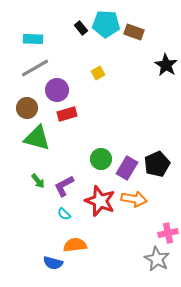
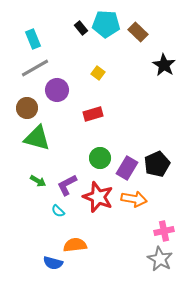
brown rectangle: moved 4 px right; rotated 24 degrees clockwise
cyan rectangle: rotated 66 degrees clockwise
black star: moved 2 px left
yellow square: rotated 24 degrees counterclockwise
red rectangle: moved 26 px right
green circle: moved 1 px left, 1 px up
green arrow: rotated 21 degrees counterclockwise
purple L-shape: moved 3 px right, 1 px up
red star: moved 2 px left, 4 px up
cyan semicircle: moved 6 px left, 3 px up
pink cross: moved 4 px left, 2 px up
gray star: moved 3 px right
